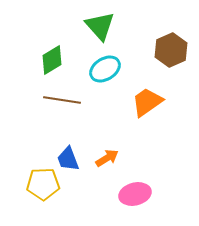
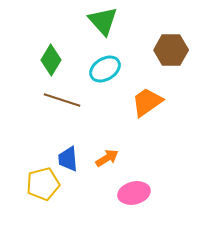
green triangle: moved 3 px right, 5 px up
brown hexagon: rotated 24 degrees clockwise
green diamond: moved 1 px left; rotated 28 degrees counterclockwise
brown line: rotated 9 degrees clockwise
blue trapezoid: rotated 16 degrees clockwise
yellow pentagon: rotated 12 degrees counterclockwise
pink ellipse: moved 1 px left, 1 px up
